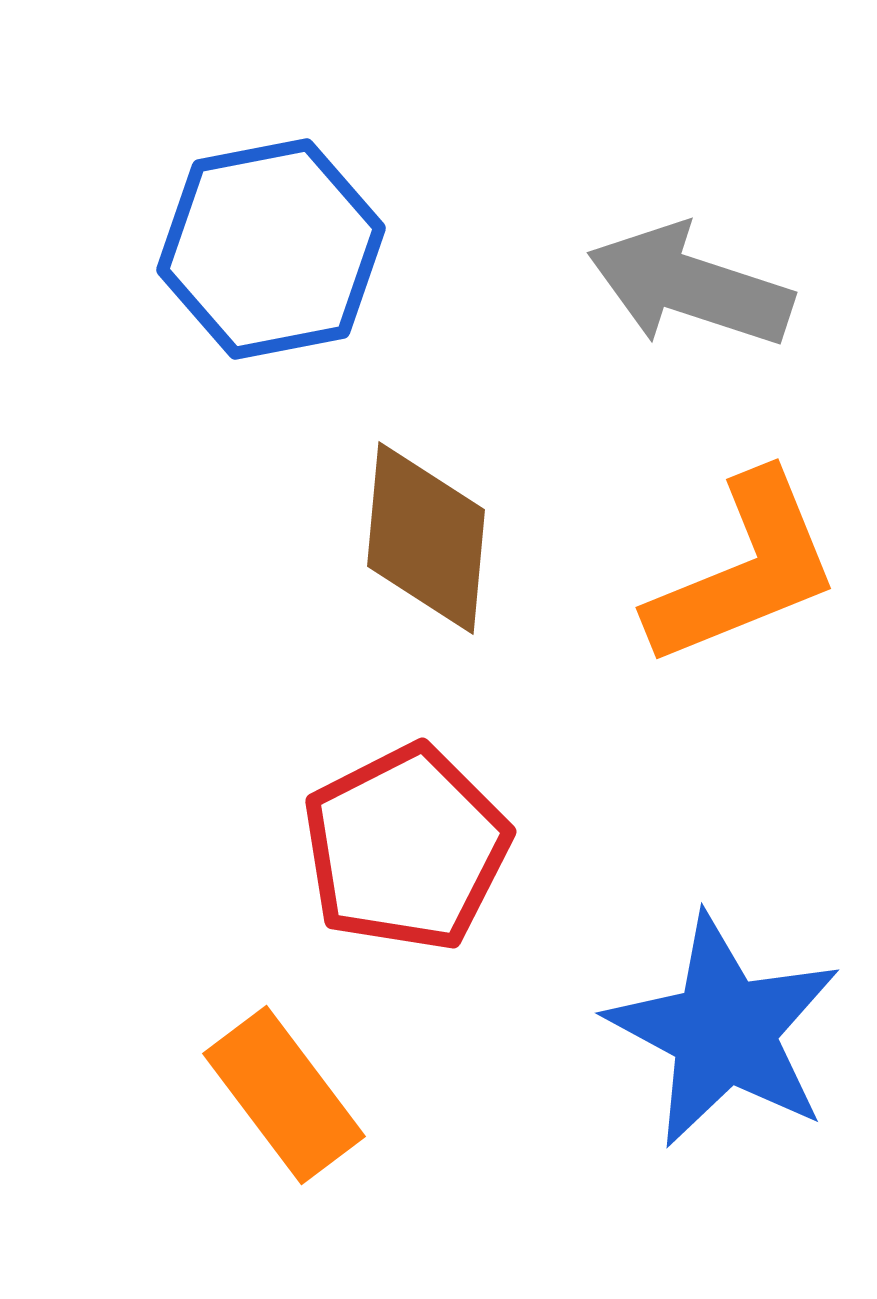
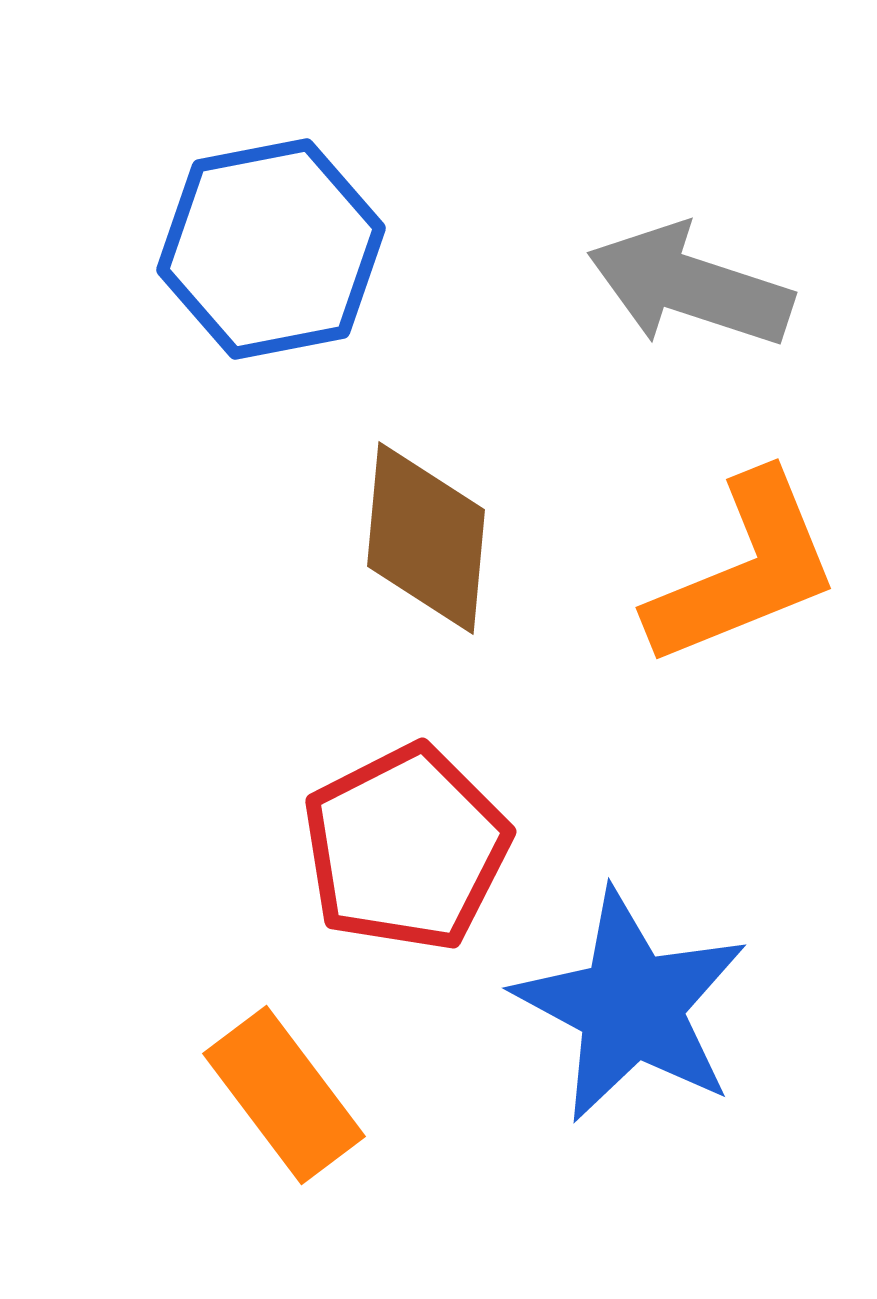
blue star: moved 93 px left, 25 px up
